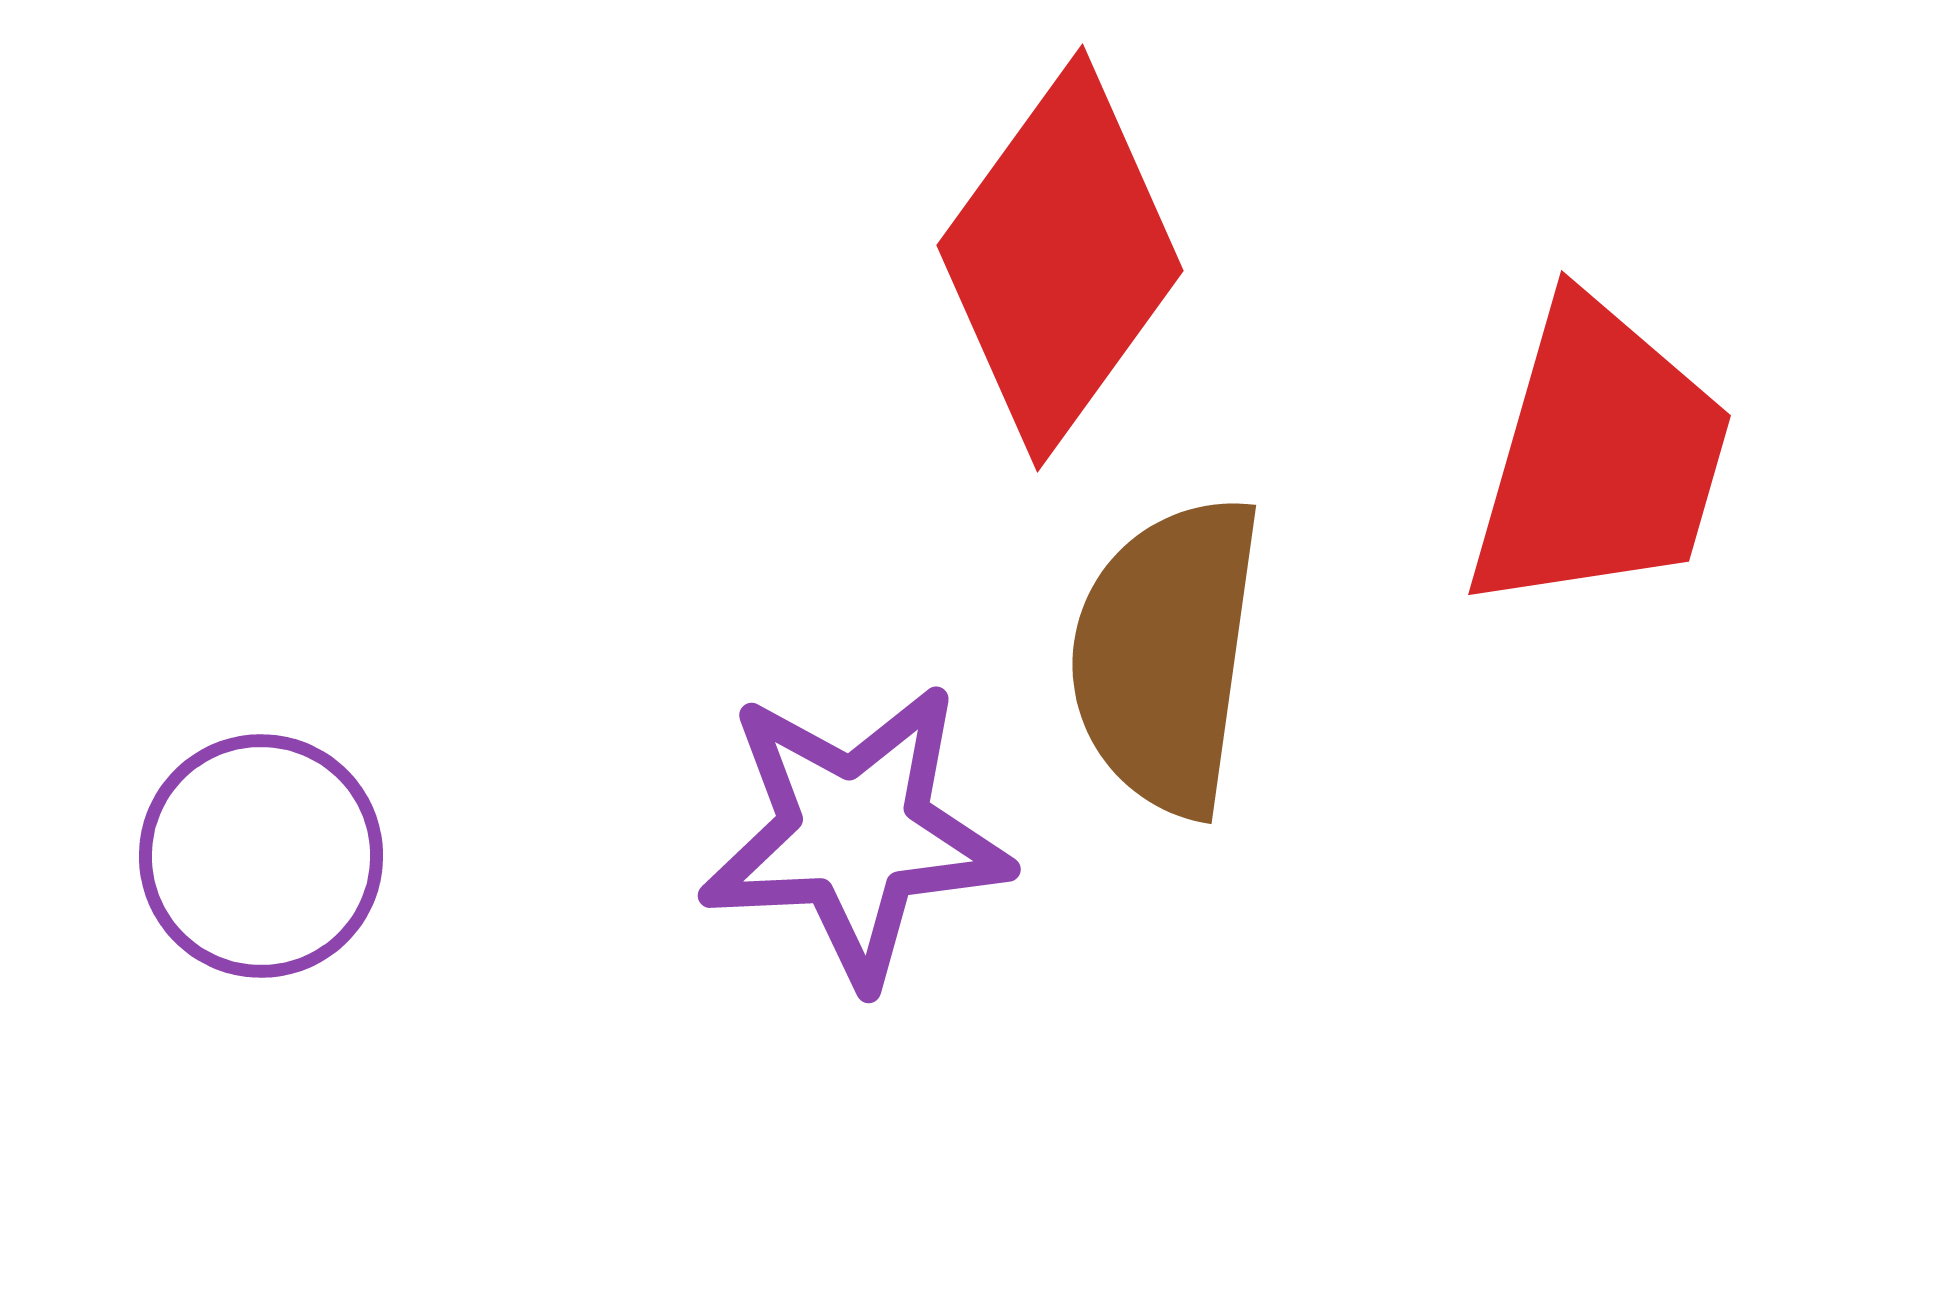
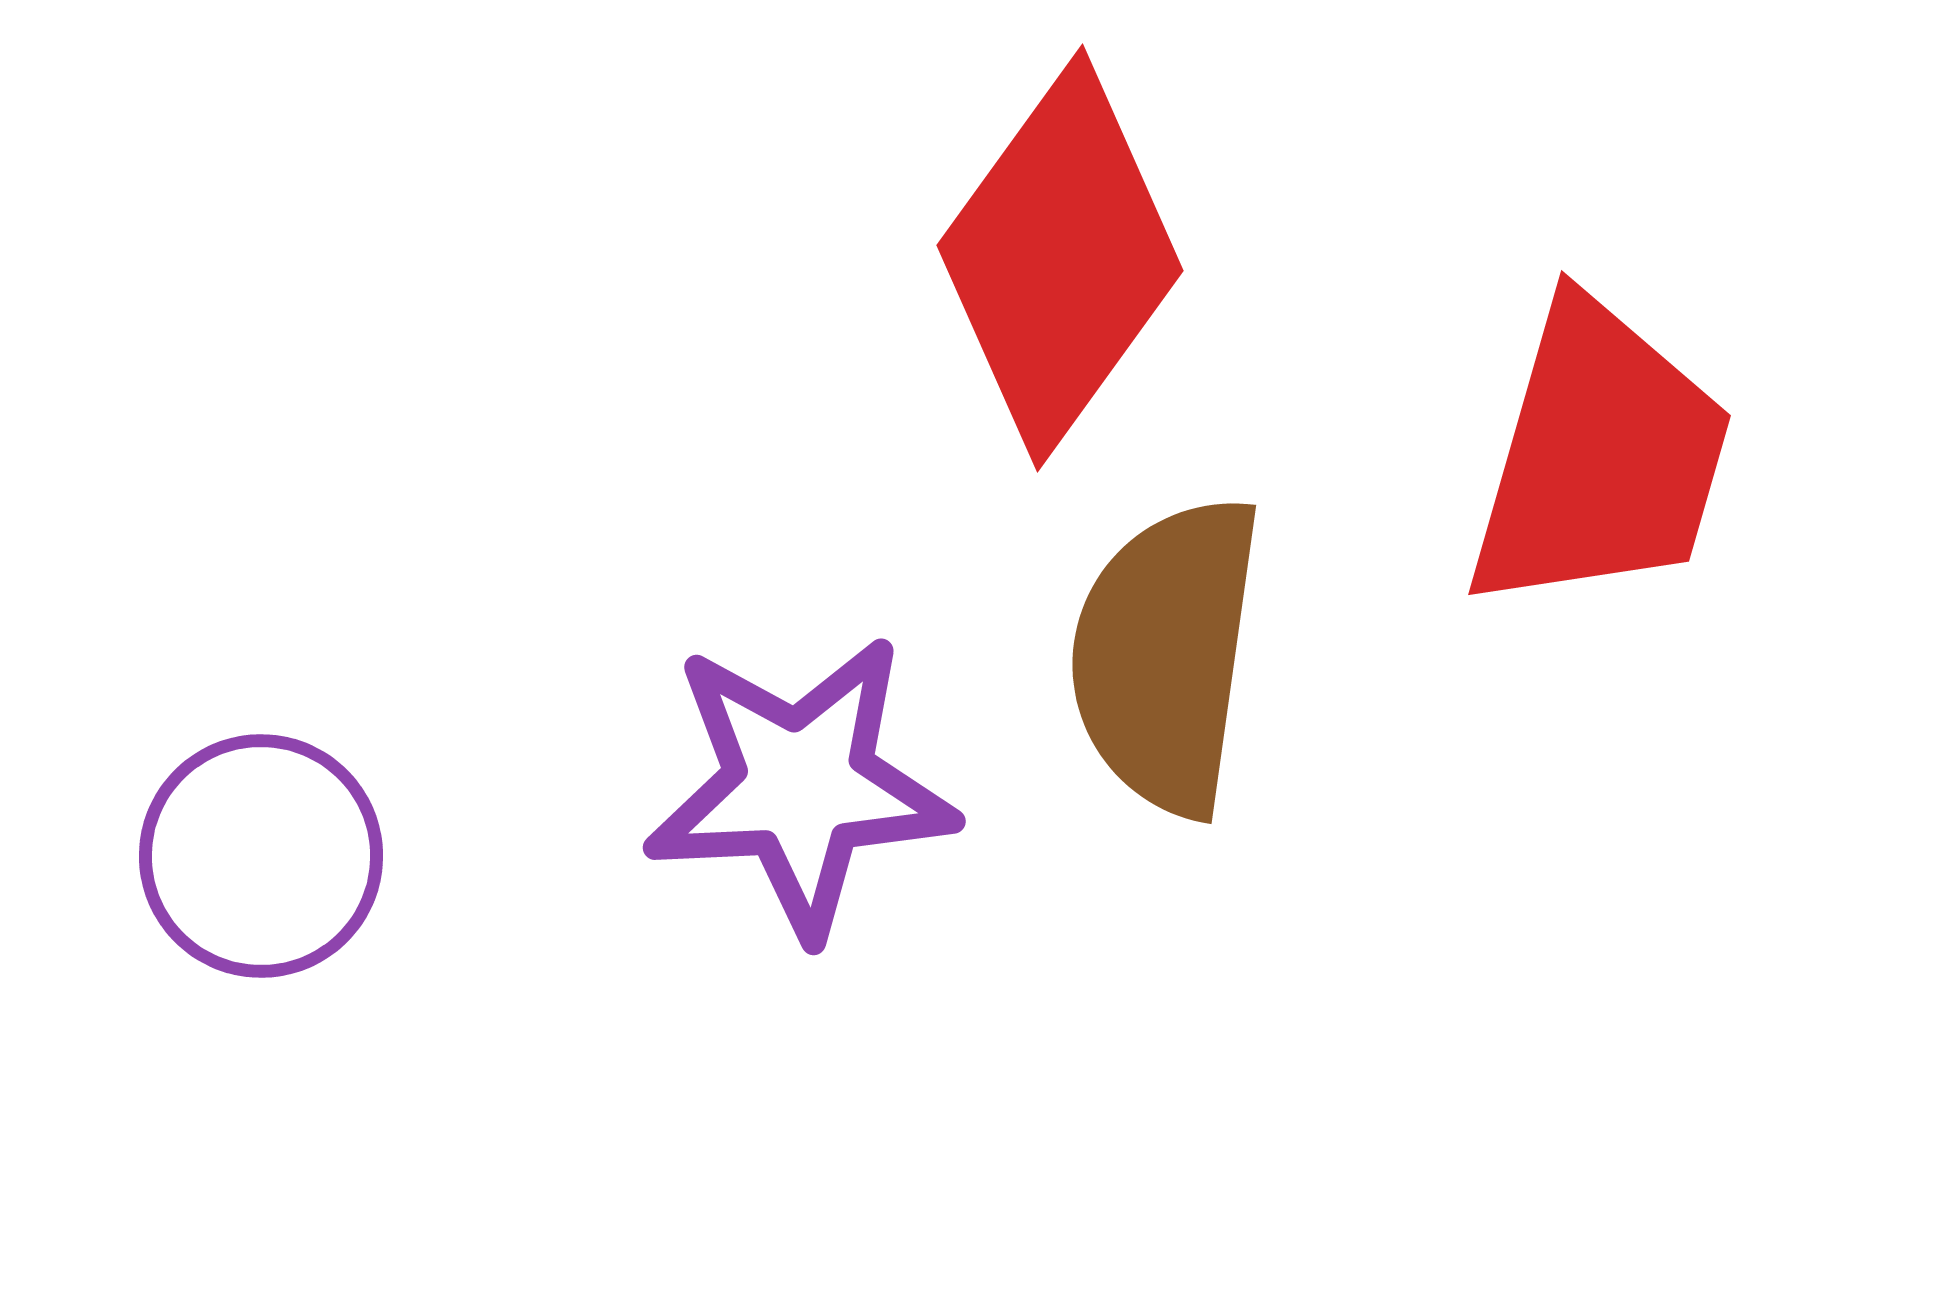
purple star: moved 55 px left, 48 px up
